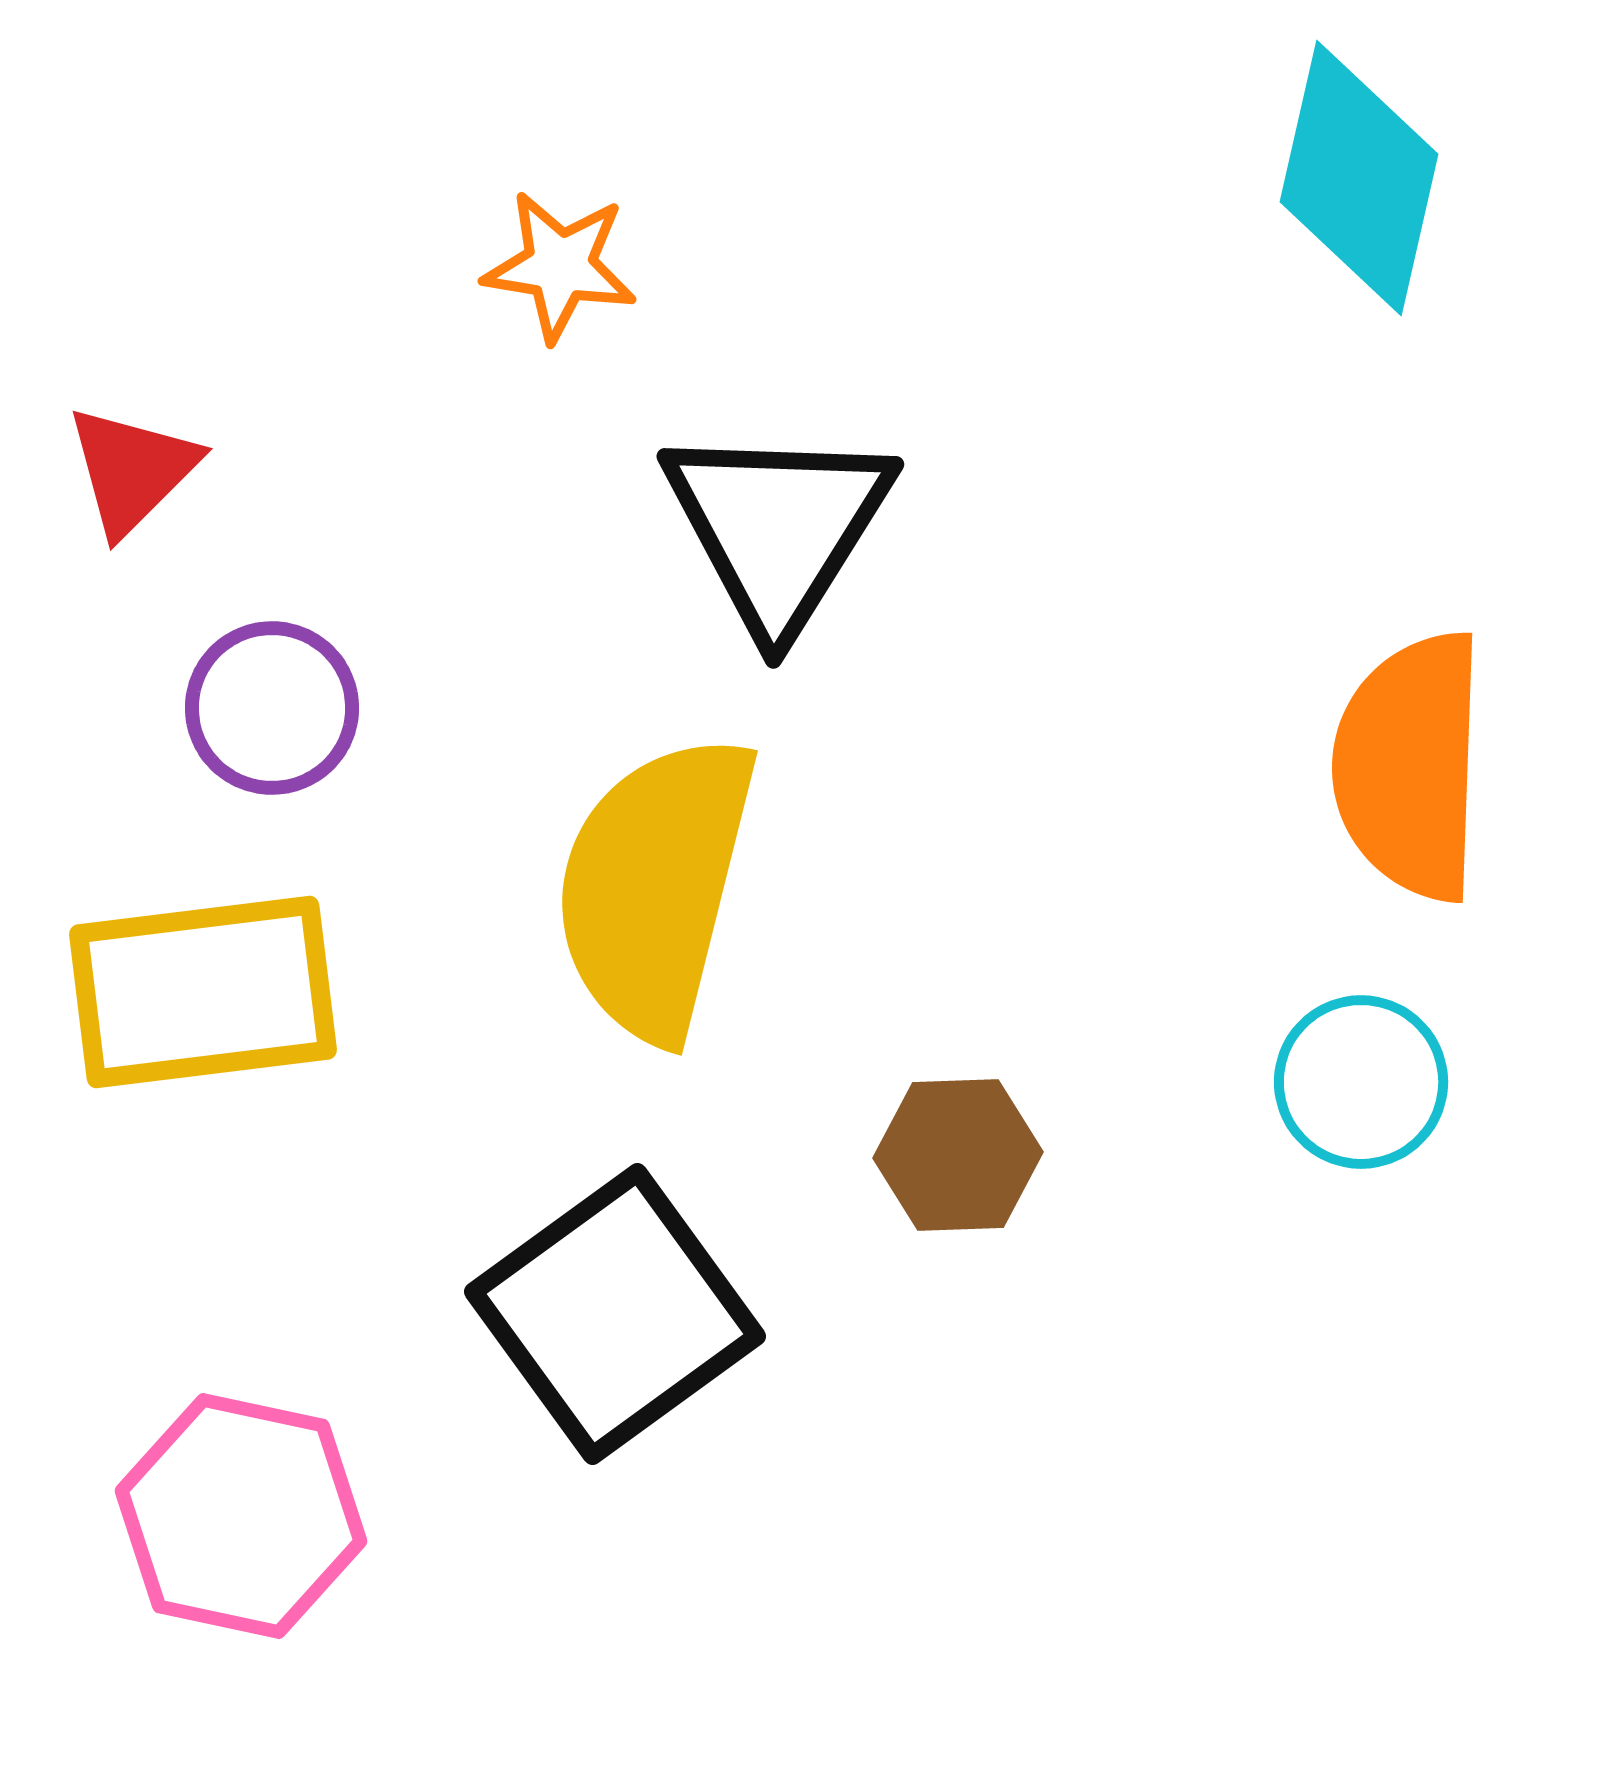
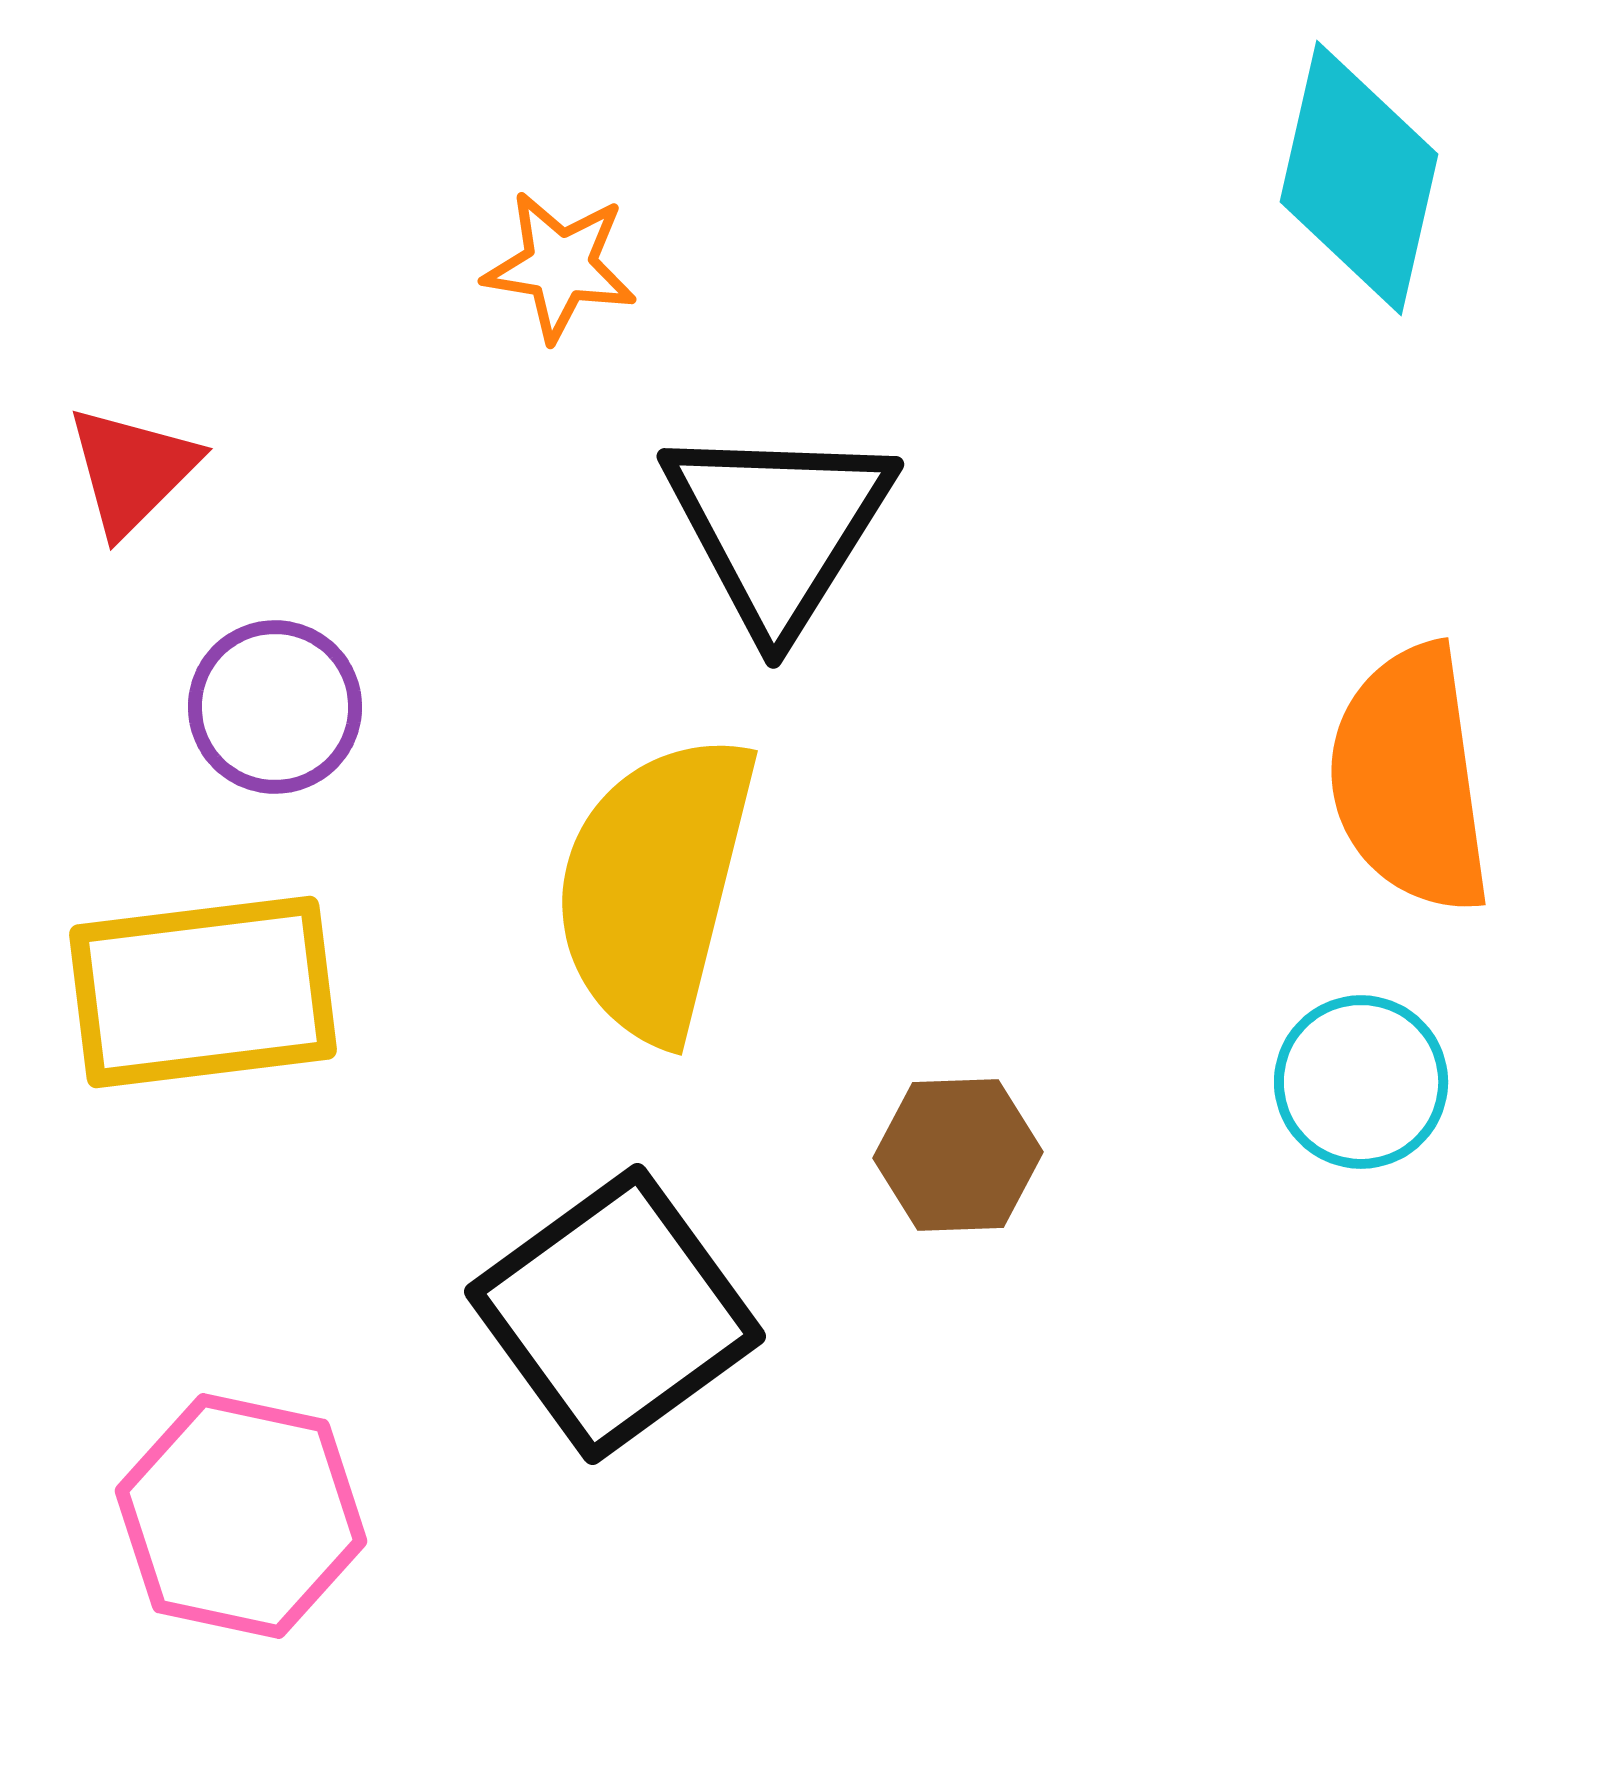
purple circle: moved 3 px right, 1 px up
orange semicircle: moved 13 px down; rotated 10 degrees counterclockwise
